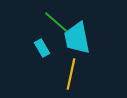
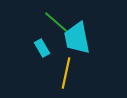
yellow line: moved 5 px left, 1 px up
